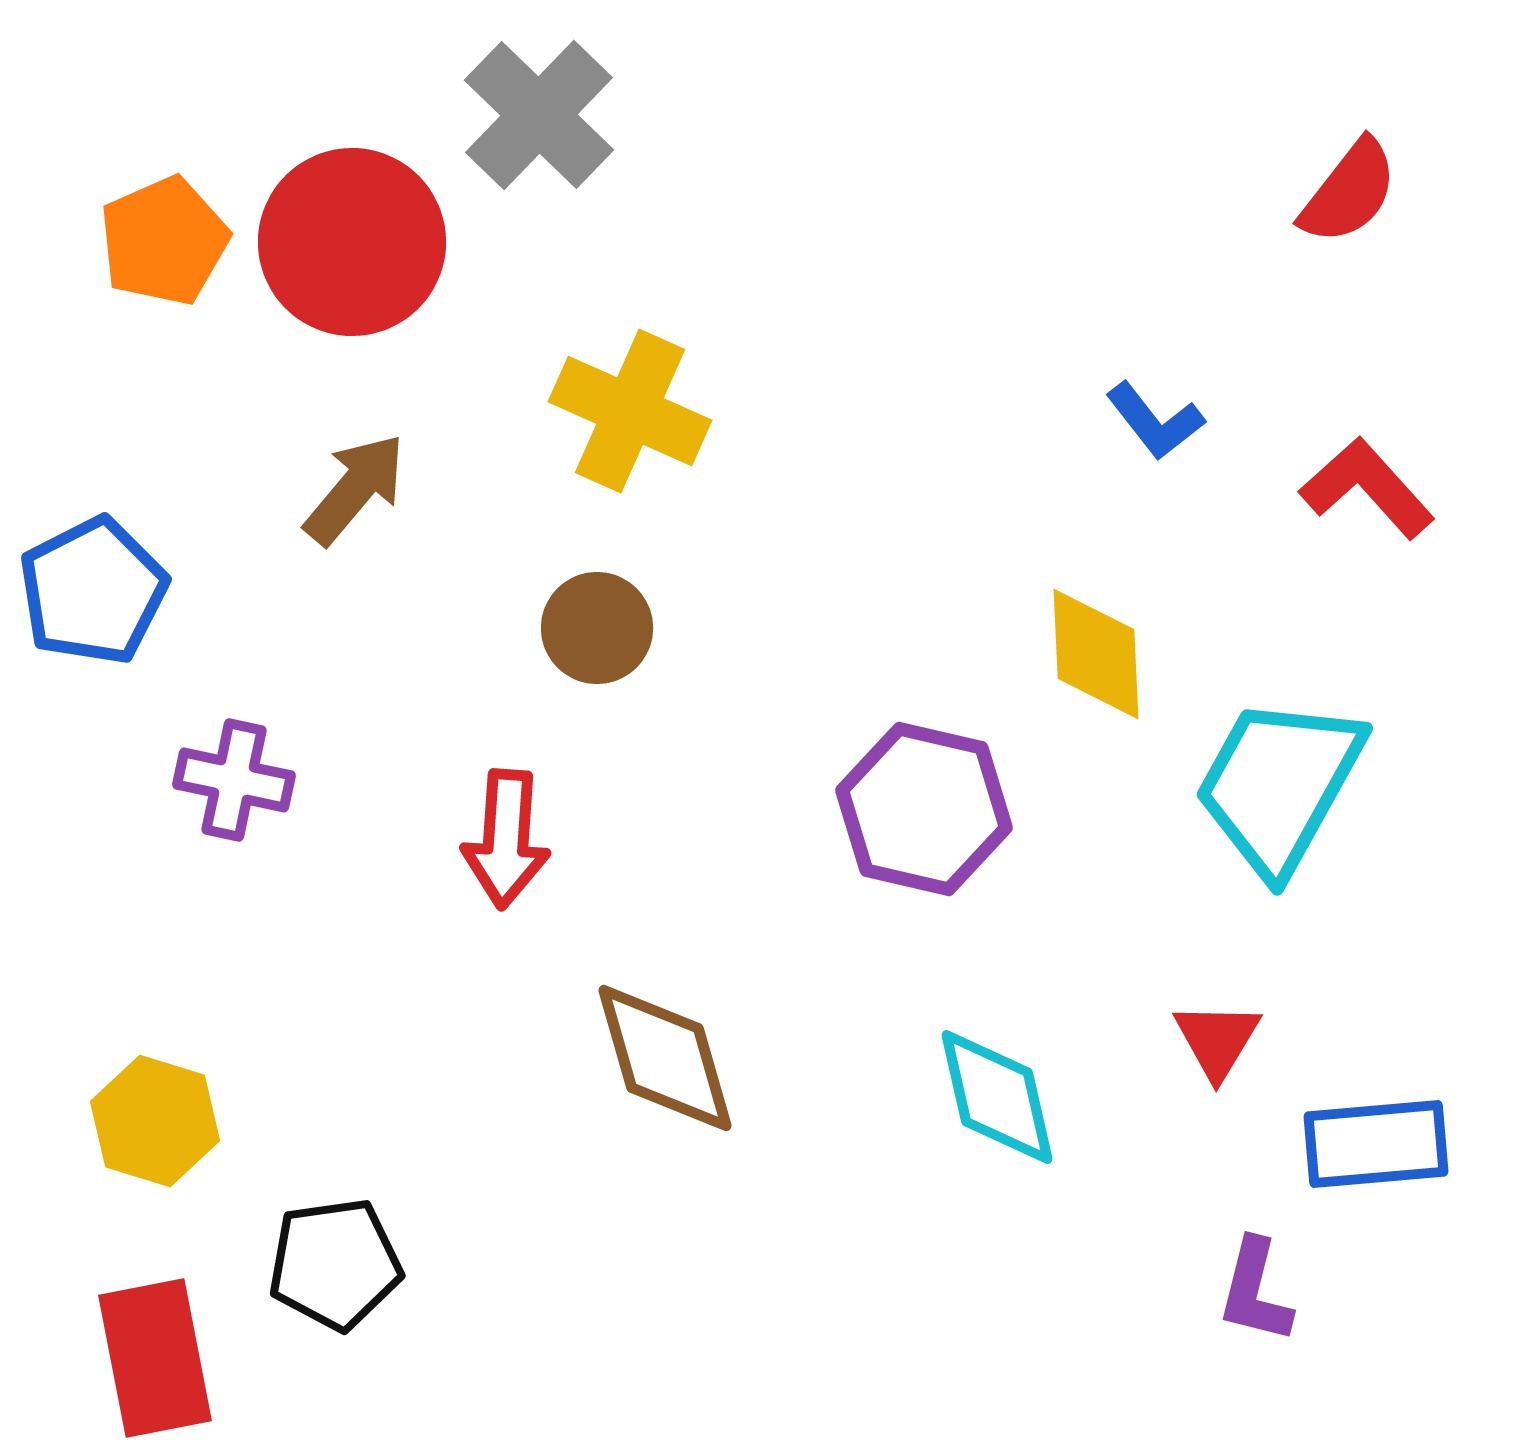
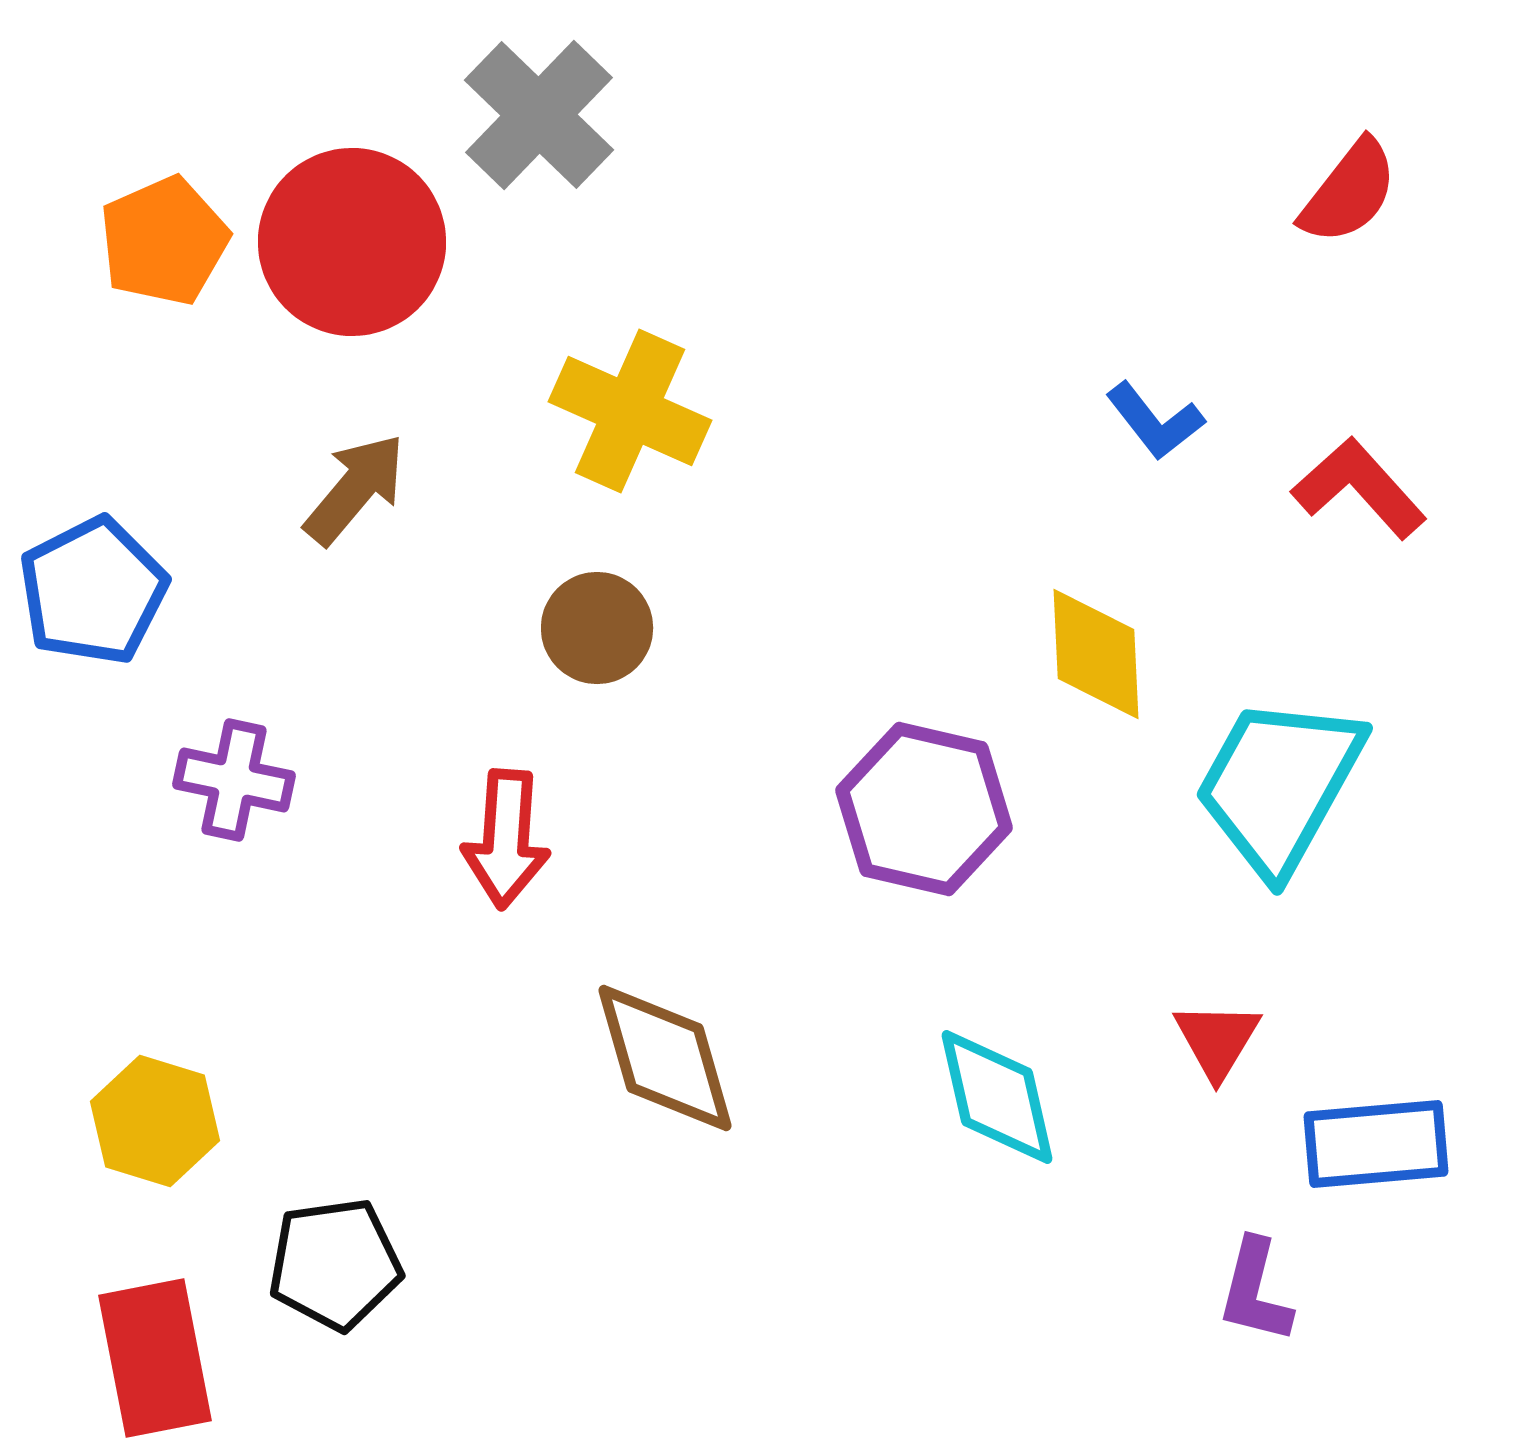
red L-shape: moved 8 px left
